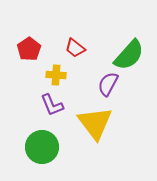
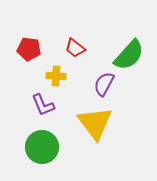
red pentagon: rotated 30 degrees counterclockwise
yellow cross: moved 1 px down
purple semicircle: moved 4 px left
purple L-shape: moved 9 px left
